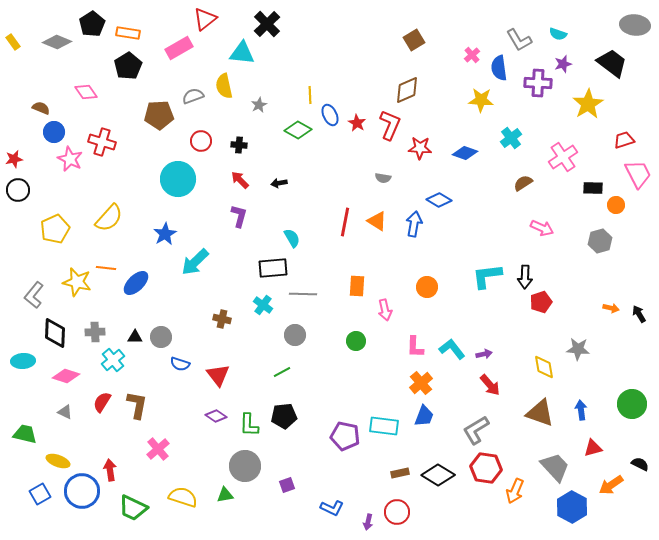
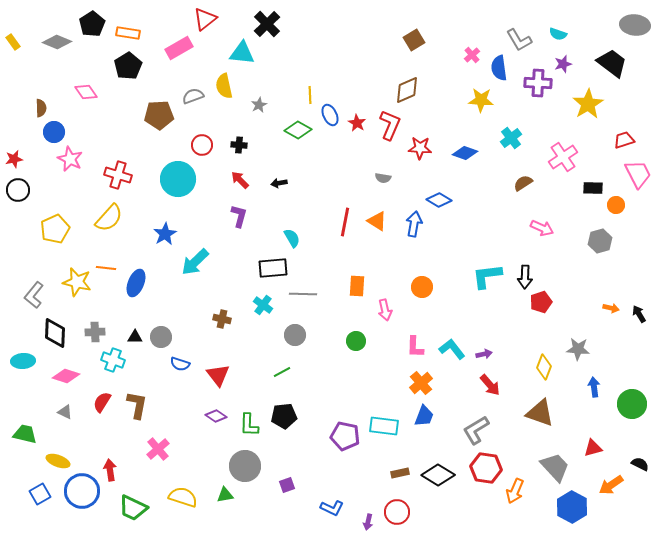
brown semicircle at (41, 108): rotated 66 degrees clockwise
red circle at (201, 141): moved 1 px right, 4 px down
red cross at (102, 142): moved 16 px right, 33 px down
blue ellipse at (136, 283): rotated 24 degrees counterclockwise
orange circle at (427, 287): moved 5 px left
cyan cross at (113, 360): rotated 30 degrees counterclockwise
yellow diamond at (544, 367): rotated 30 degrees clockwise
blue arrow at (581, 410): moved 13 px right, 23 px up
